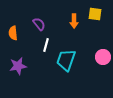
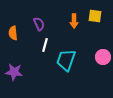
yellow square: moved 2 px down
purple semicircle: rotated 16 degrees clockwise
white line: moved 1 px left
purple star: moved 4 px left, 6 px down; rotated 18 degrees clockwise
